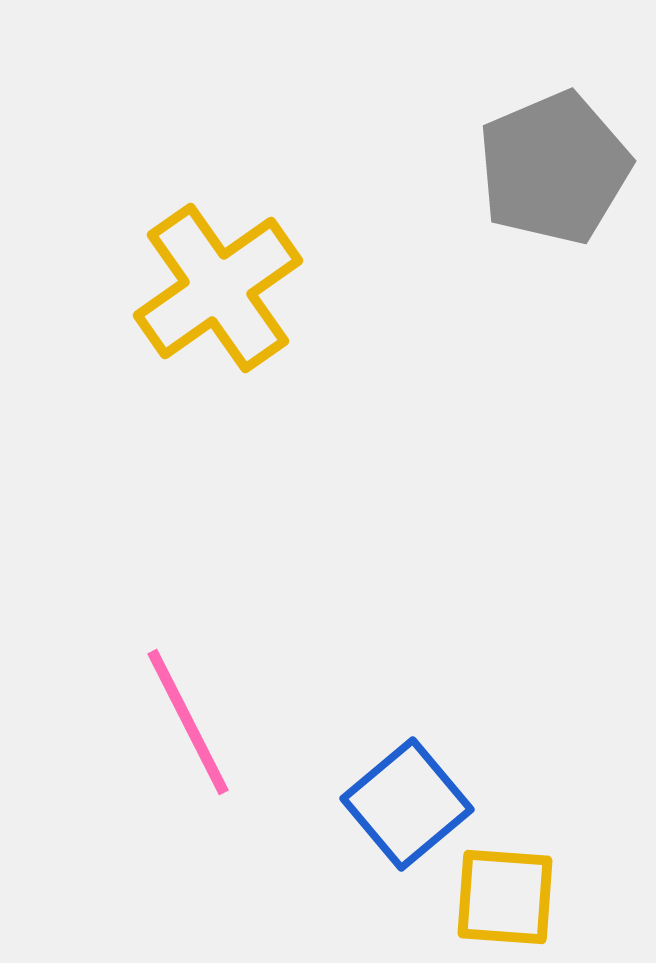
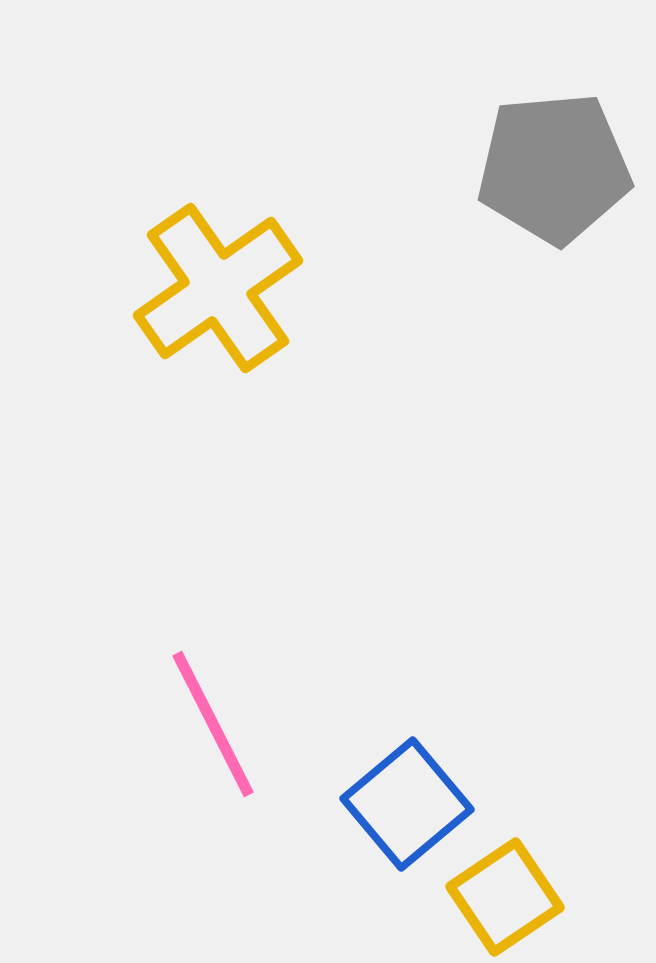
gray pentagon: rotated 18 degrees clockwise
pink line: moved 25 px right, 2 px down
yellow square: rotated 38 degrees counterclockwise
